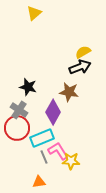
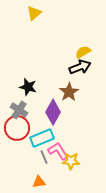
brown star: rotated 30 degrees clockwise
